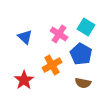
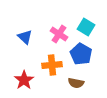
orange cross: rotated 24 degrees clockwise
brown semicircle: moved 7 px left
